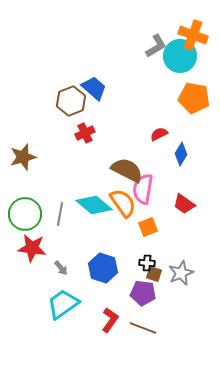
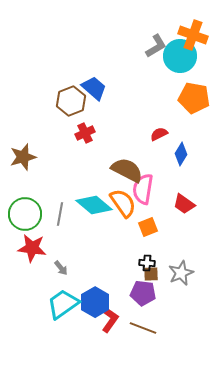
blue hexagon: moved 8 px left, 34 px down; rotated 12 degrees clockwise
brown square: moved 3 px left; rotated 21 degrees counterclockwise
